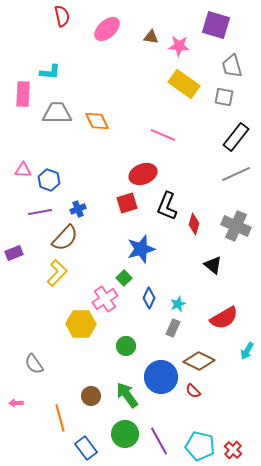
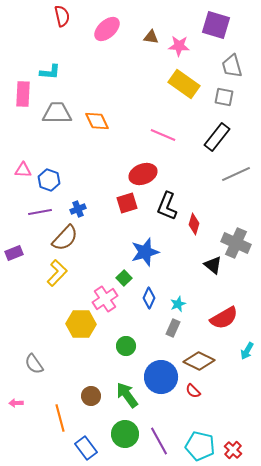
black rectangle at (236, 137): moved 19 px left
gray cross at (236, 226): moved 17 px down
blue star at (141, 249): moved 4 px right, 3 px down
